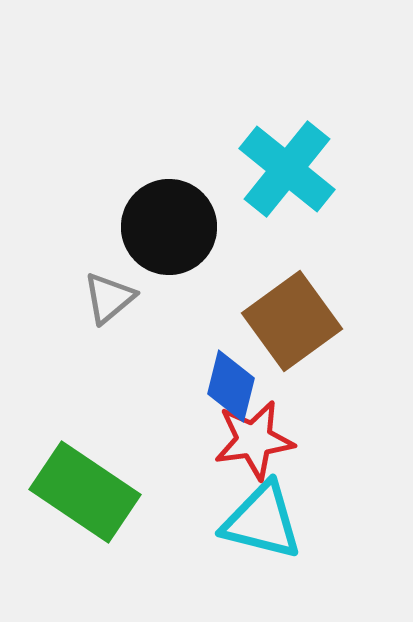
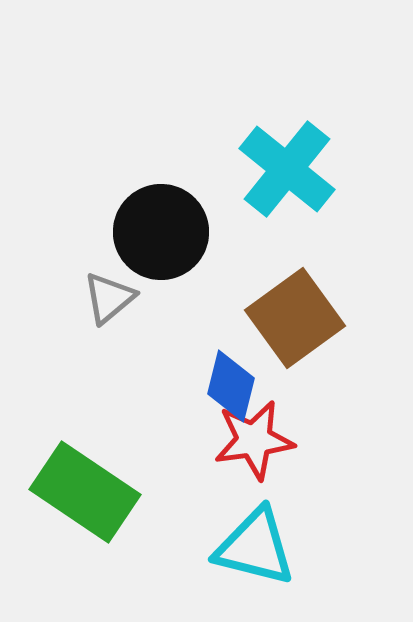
black circle: moved 8 px left, 5 px down
brown square: moved 3 px right, 3 px up
cyan triangle: moved 7 px left, 26 px down
